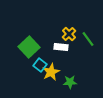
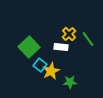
yellow star: moved 1 px up
